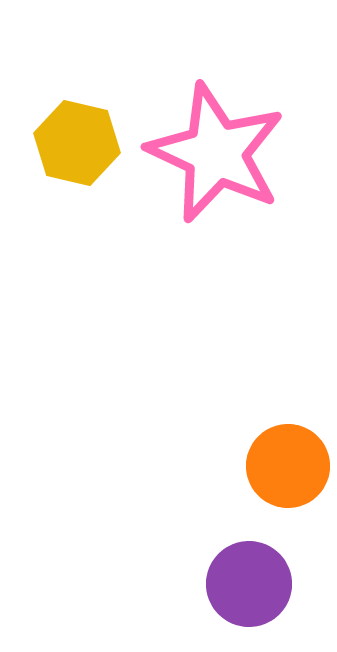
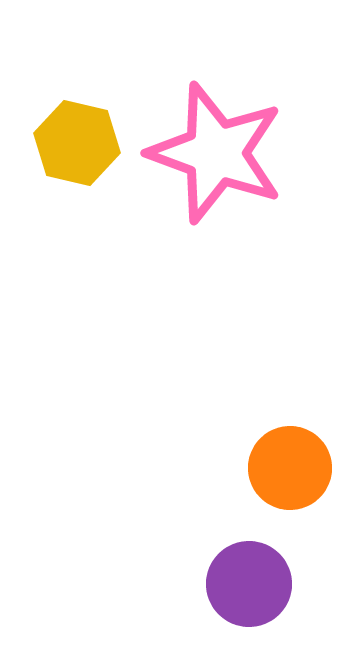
pink star: rotated 5 degrees counterclockwise
orange circle: moved 2 px right, 2 px down
